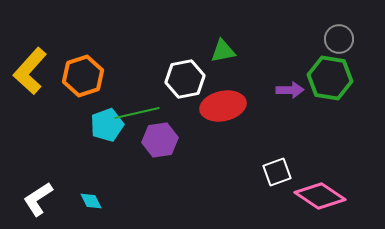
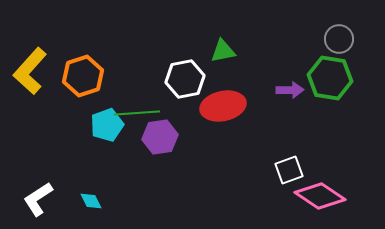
green line: rotated 9 degrees clockwise
purple hexagon: moved 3 px up
white square: moved 12 px right, 2 px up
